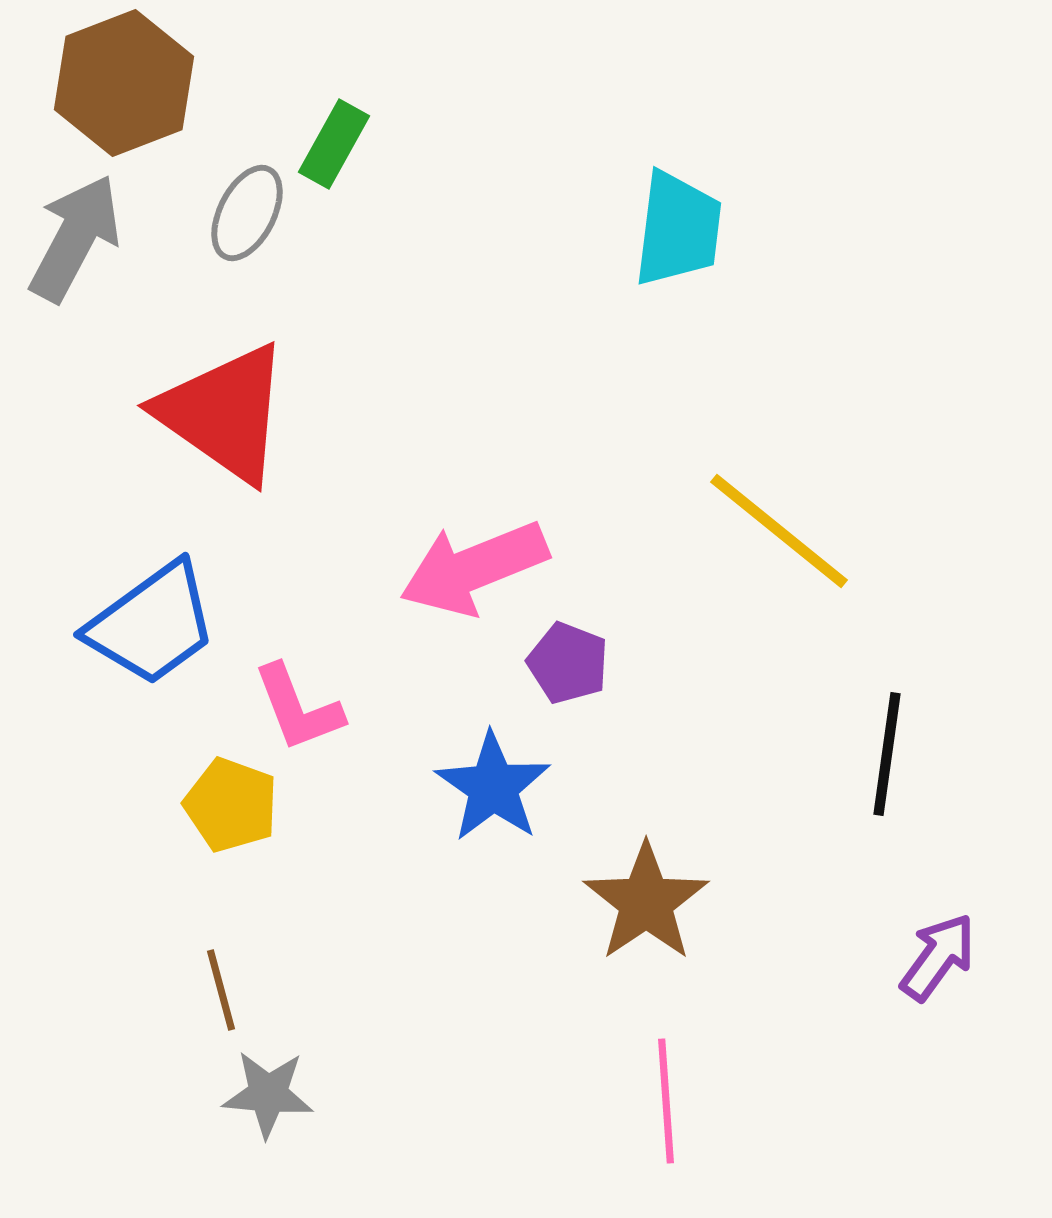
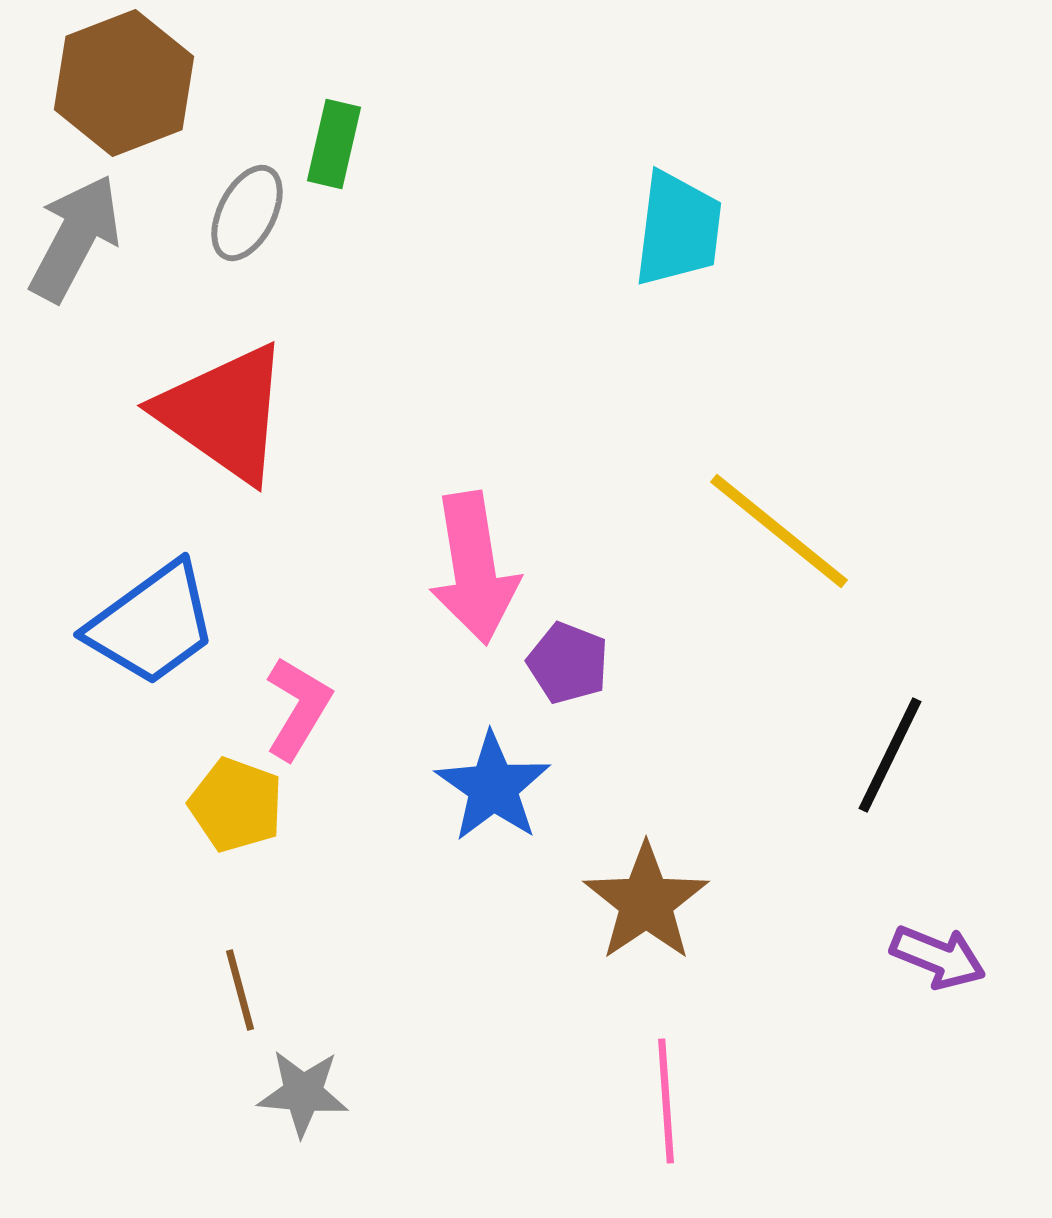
green rectangle: rotated 16 degrees counterclockwise
pink arrow: rotated 77 degrees counterclockwise
pink L-shape: rotated 128 degrees counterclockwise
black line: moved 3 px right, 1 px down; rotated 18 degrees clockwise
yellow pentagon: moved 5 px right
purple arrow: rotated 76 degrees clockwise
brown line: moved 19 px right
gray star: moved 35 px right, 1 px up
